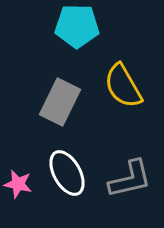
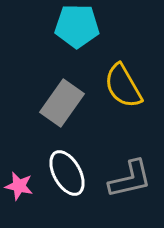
gray rectangle: moved 2 px right, 1 px down; rotated 9 degrees clockwise
pink star: moved 1 px right, 2 px down
